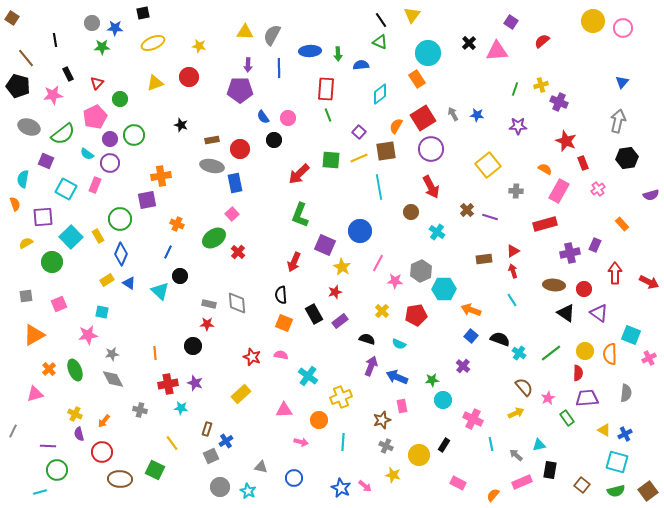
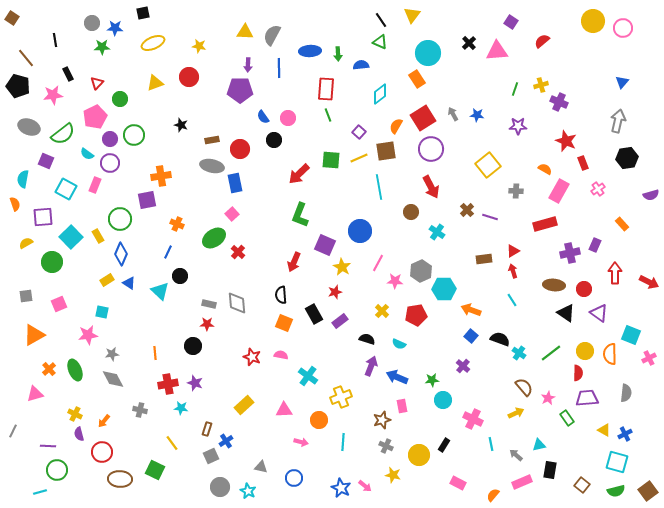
yellow rectangle at (241, 394): moved 3 px right, 11 px down
